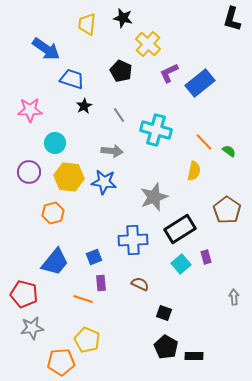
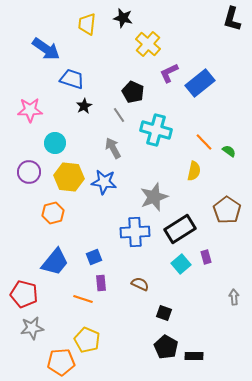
black pentagon at (121, 71): moved 12 px right, 21 px down
gray arrow at (112, 151): moved 1 px right, 3 px up; rotated 125 degrees counterclockwise
blue cross at (133, 240): moved 2 px right, 8 px up
